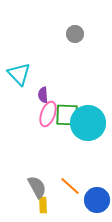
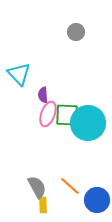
gray circle: moved 1 px right, 2 px up
